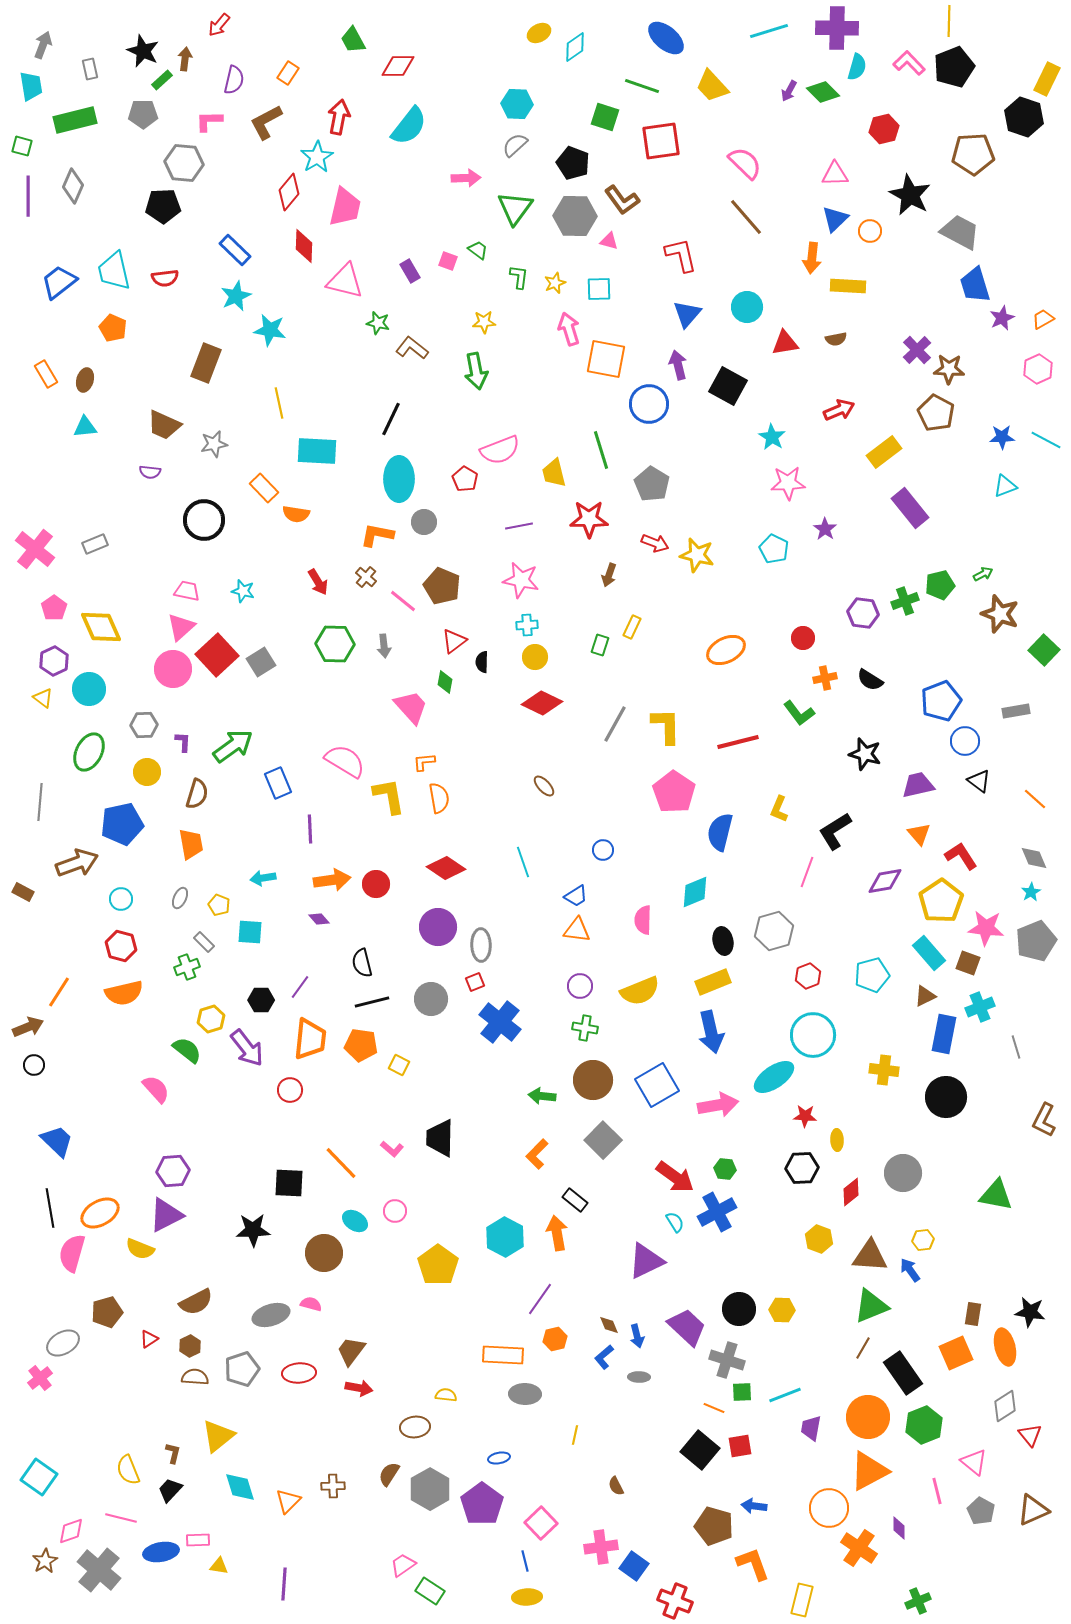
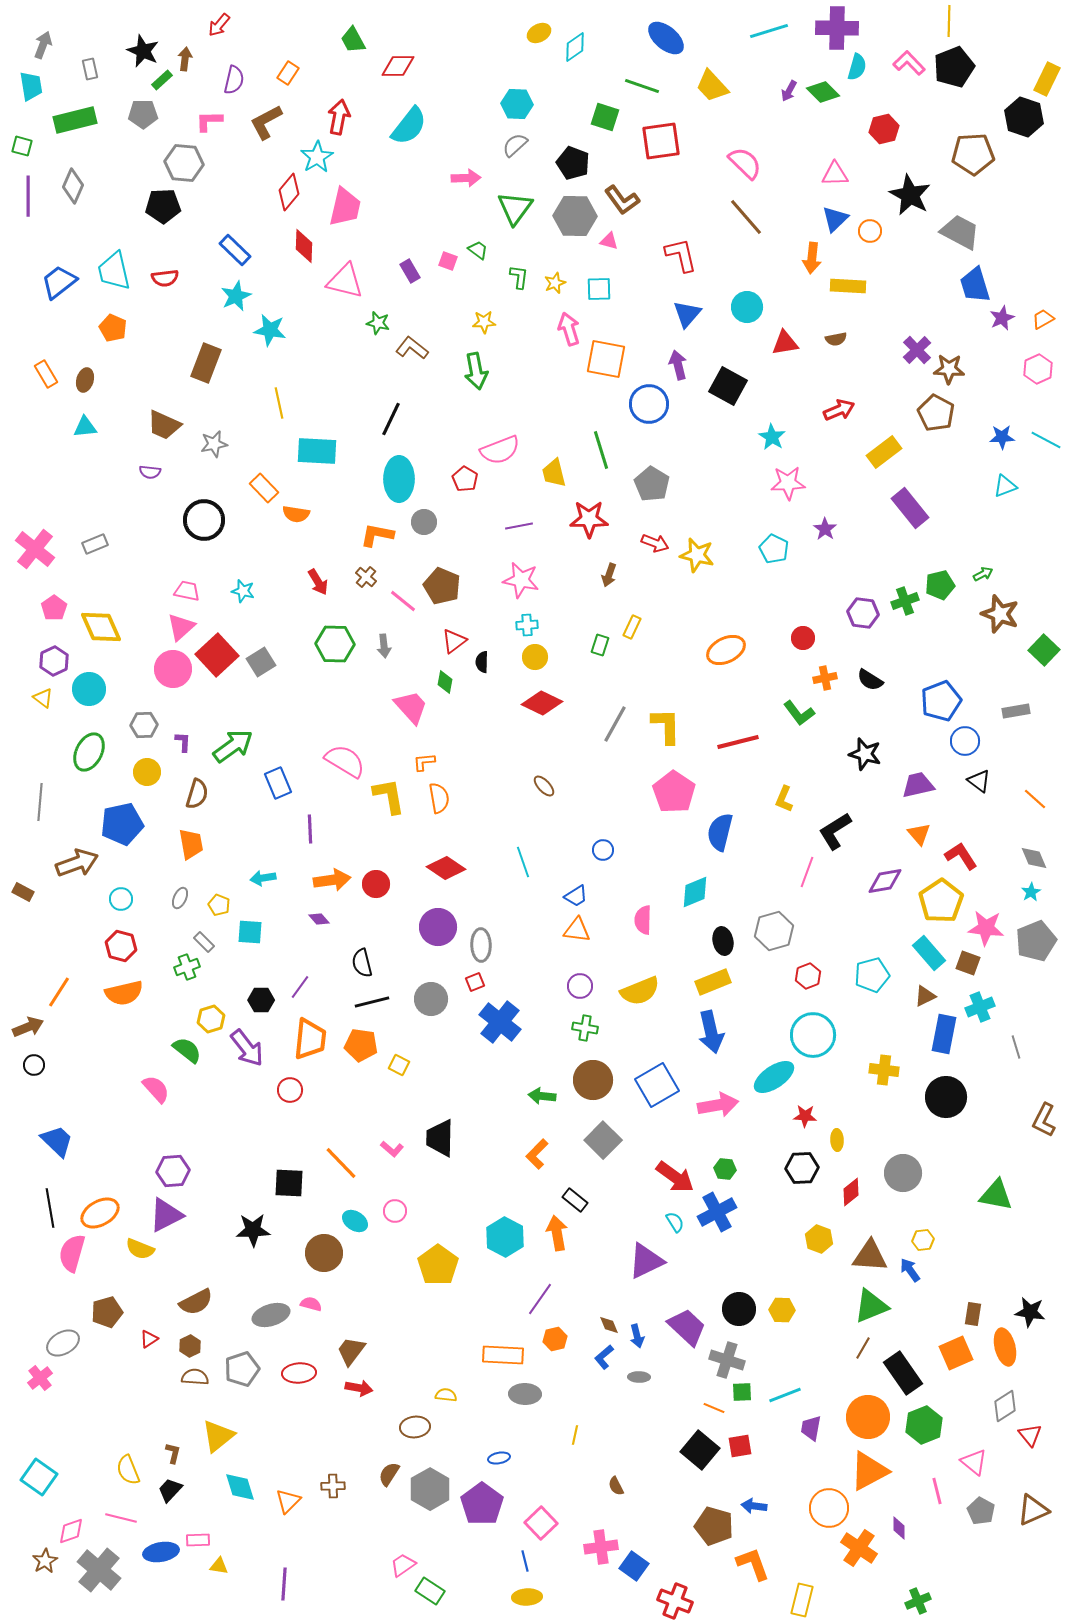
yellow L-shape at (779, 809): moved 5 px right, 10 px up
